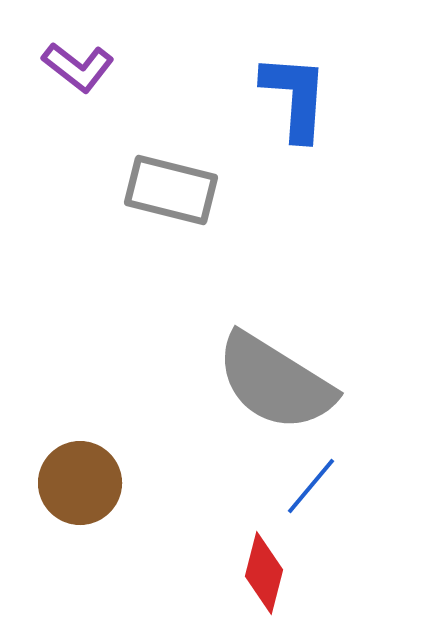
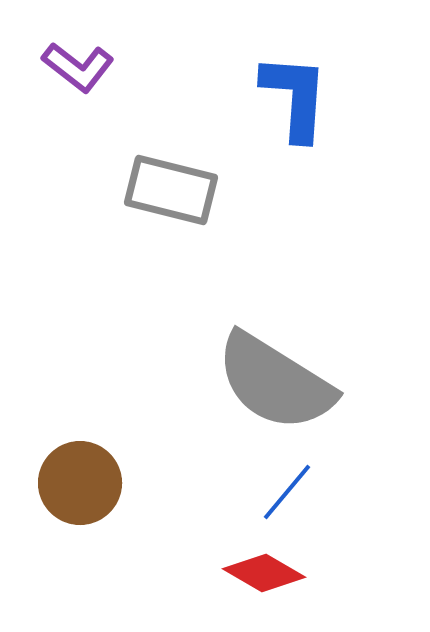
blue line: moved 24 px left, 6 px down
red diamond: rotated 74 degrees counterclockwise
